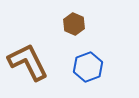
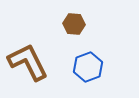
brown hexagon: rotated 20 degrees counterclockwise
